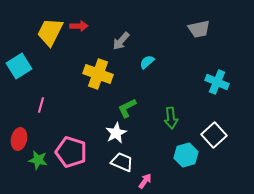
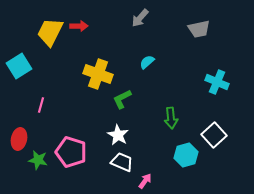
gray arrow: moved 19 px right, 23 px up
green L-shape: moved 5 px left, 9 px up
white star: moved 2 px right, 2 px down; rotated 15 degrees counterclockwise
